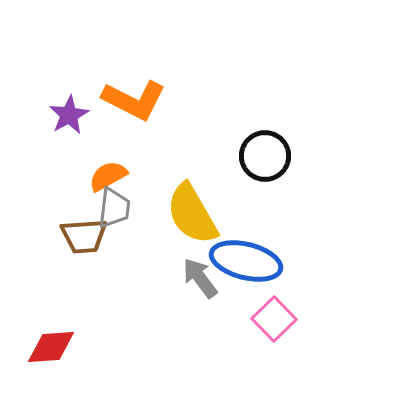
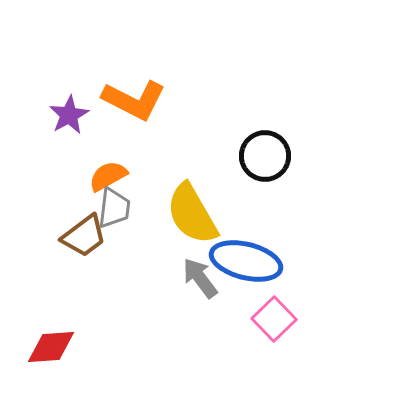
brown trapezoid: rotated 33 degrees counterclockwise
